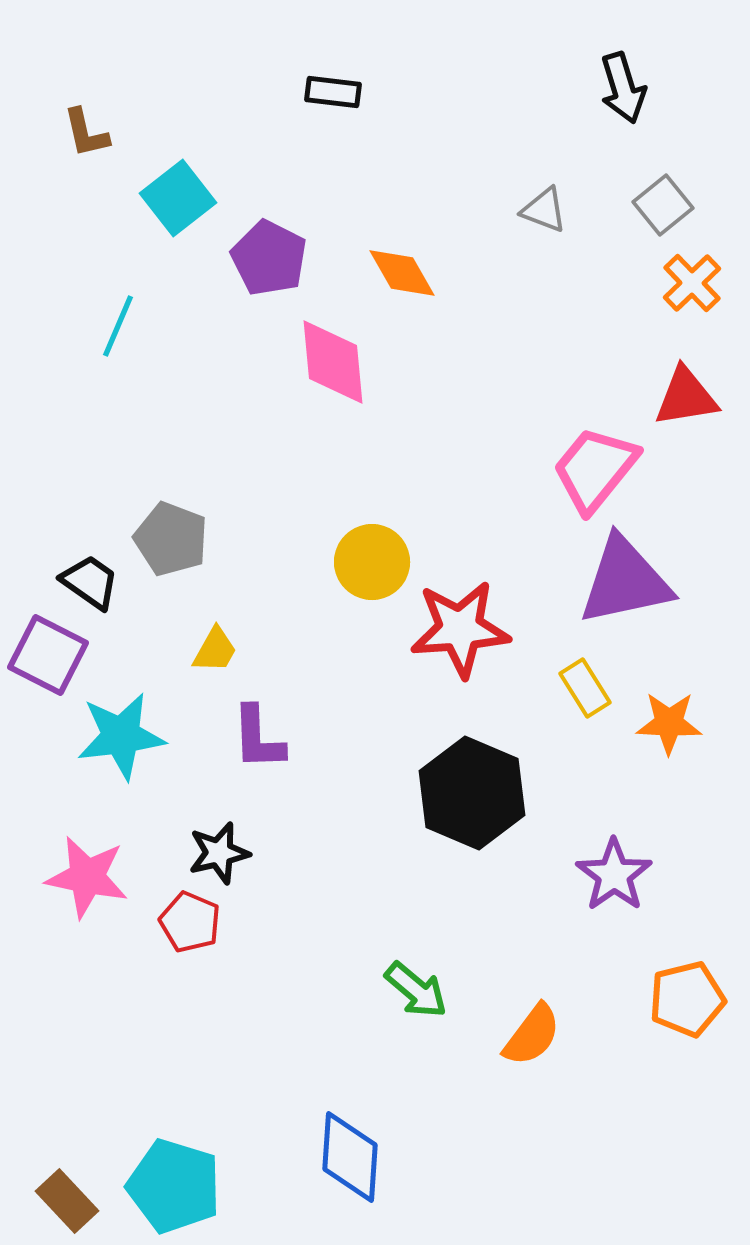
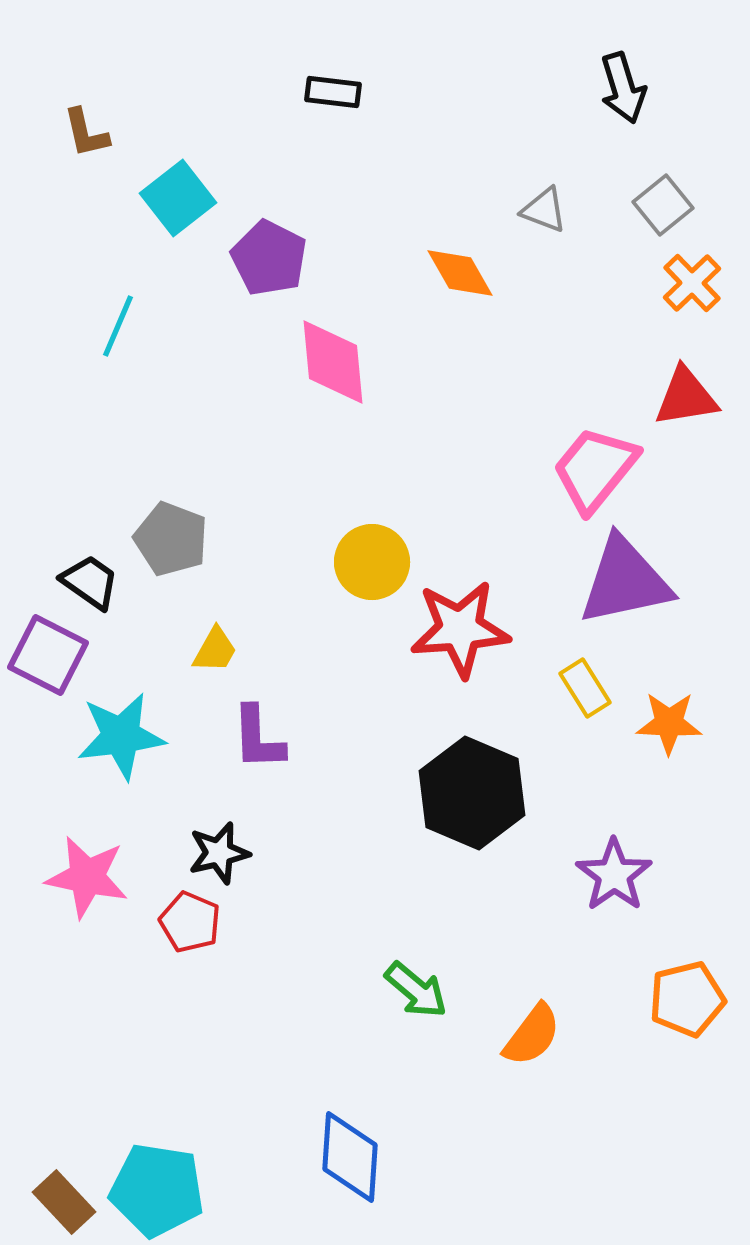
orange diamond: moved 58 px right
cyan pentagon: moved 17 px left, 4 px down; rotated 8 degrees counterclockwise
brown rectangle: moved 3 px left, 1 px down
